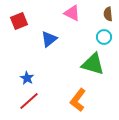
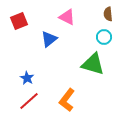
pink triangle: moved 5 px left, 4 px down
orange L-shape: moved 11 px left
